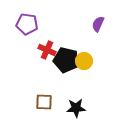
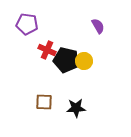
purple semicircle: moved 2 px down; rotated 126 degrees clockwise
